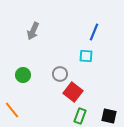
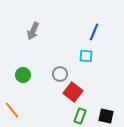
black square: moved 3 px left
